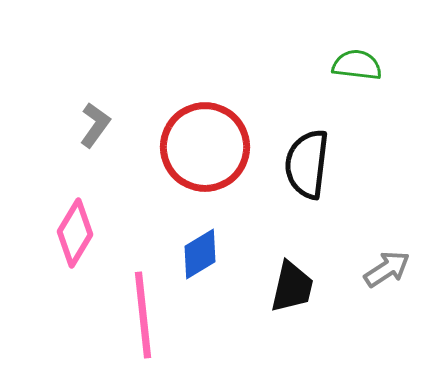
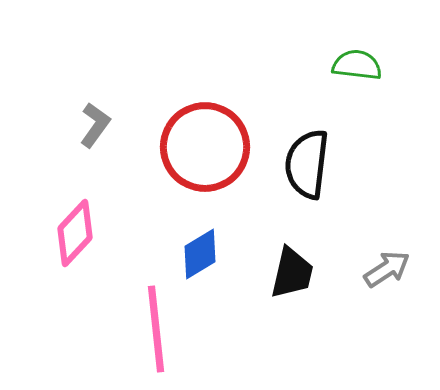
pink diamond: rotated 12 degrees clockwise
black trapezoid: moved 14 px up
pink line: moved 13 px right, 14 px down
